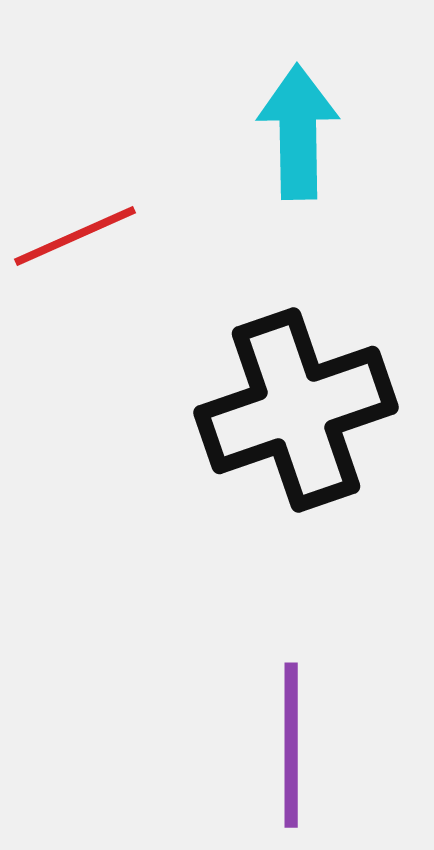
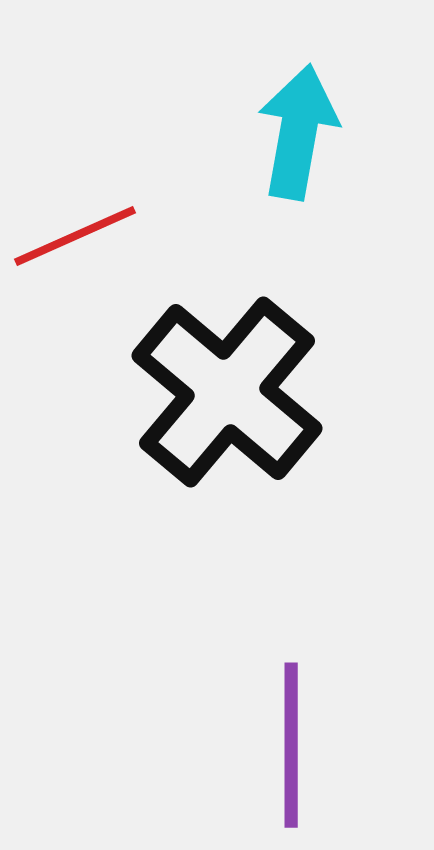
cyan arrow: rotated 11 degrees clockwise
black cross: moved 69 px left, 18 px up; rotated 31 degrees counterclockwise
